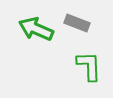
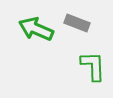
green L-shape: moved 4 px right
